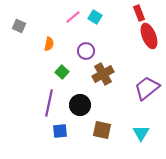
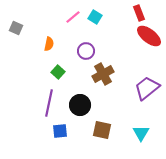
gray square: moved 3 px left, 2 px down
red ellipse: rotated 30 degrees counterclockwise
green square: moved 4 px left
